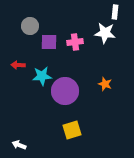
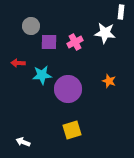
white rectangle: moved 6 px right
gray circle: moved 1 px right
pink cross: rotated 21 degrees counterclockwise
red arrow: moved 2 px up
cyan star: moved 1 px up
orange star: moved 4 px right, 3 px up
purple circle: moved 3 px right, 2 px up
white arrow: moved 4 px right, 3 px up
